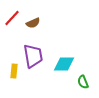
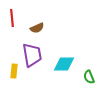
red line: rotated 48 degrees counterclockwise
brown semicircle: moved 4 px right, 5 px down
purple trapezoid: moved 1 px left, 1 px up
green semicircle: moved 6 px right, 5 px up
